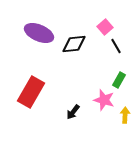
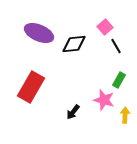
red rectangle: moved 5 px up
